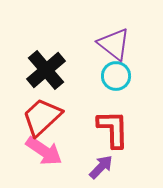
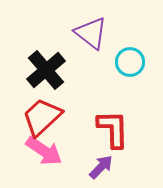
purple triangle: moved 23 px left, 11 px up
cyan circle: moved 14 px right, 14 px up
